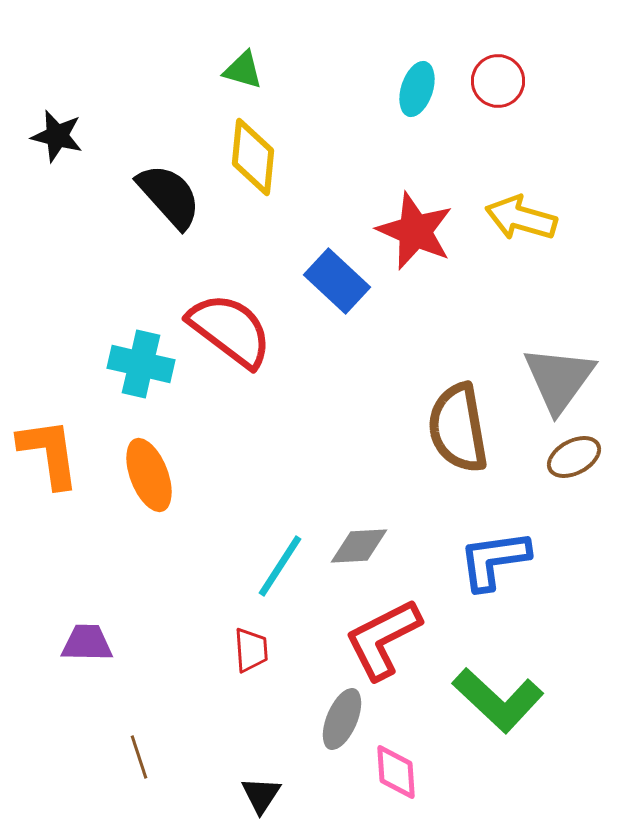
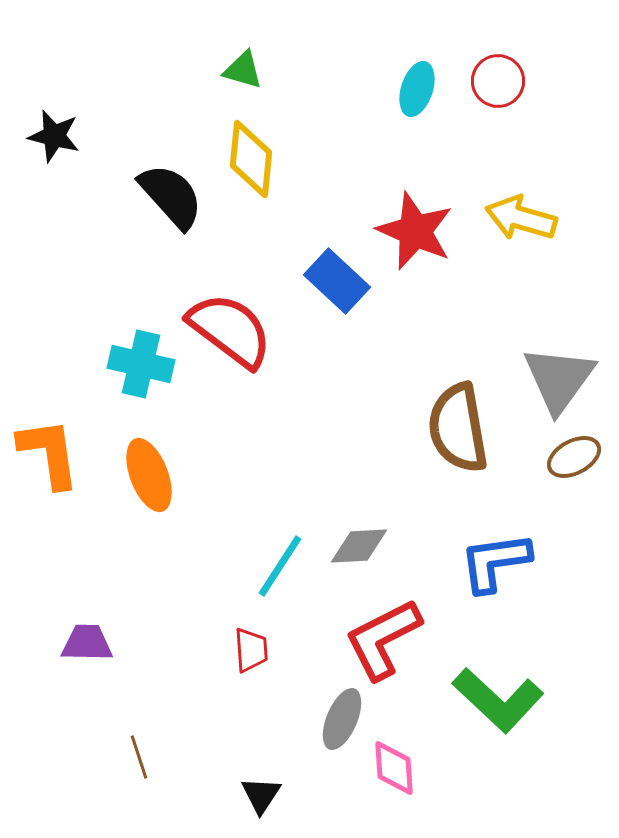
black star: moved 3 px left
yellow diamond: moved 2 px left, 2 px down
black semicircle: moved 2 px right
blue L-shape: moved 1 px right, 2 px down
pink diamond: moved 2 px left, 4 px up
